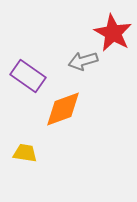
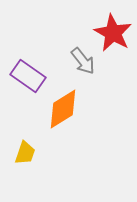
gray arrow: rotated 112 degrees counterclockwise
orange diamond: rotated 12 degrees counterclockwise
yellow trapezoid: rotated 100 degrees clockwise
